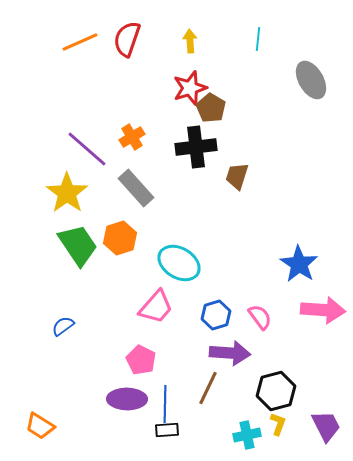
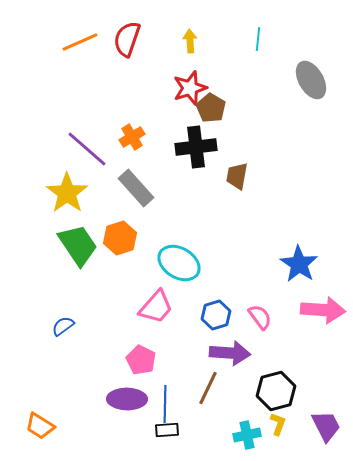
brown trapezoid: rotated 8 degrees counterclockwise
